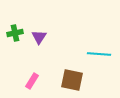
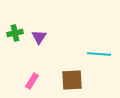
brown square: rotated 15 degrees counterclockwise
